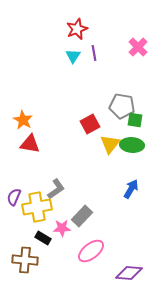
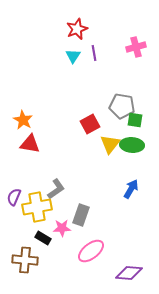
pink cross: moved 2 px left; rotated 30 degrees clockwise
gray rectangle: moved 1 px left, 1 px up; rotated 25 degrees counterclockwise
